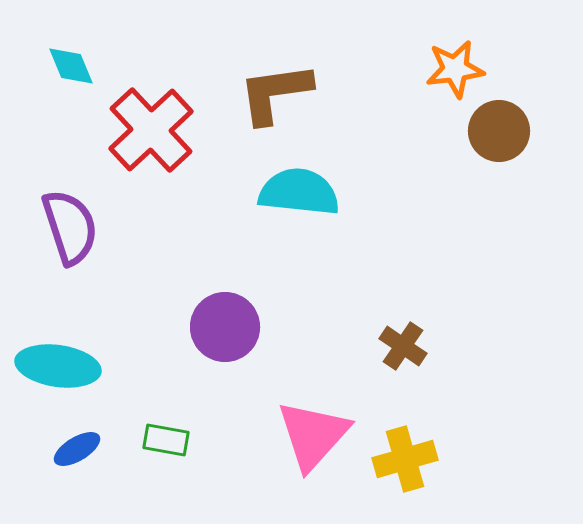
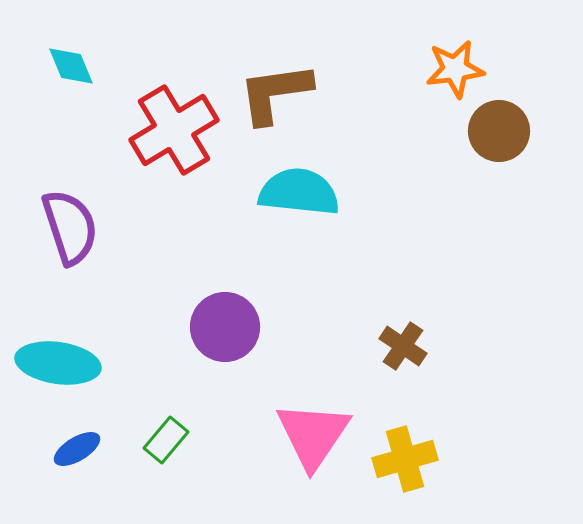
red cross: moved 23 px right; rotated 12 degrees clockwise
cyan ellipse: moved 3 px up
pink triangle: rotated 8 degrees counterclockwise
green rectangle: rotated 60 degrees counterclockwise
